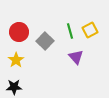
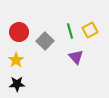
black star: moved 3 px right, 3 px up
